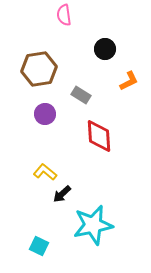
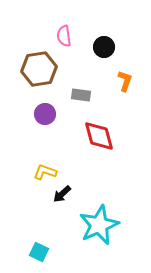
pink semicircle: moved 21 px down
black circle: moved 1 px left, 2 px up
orange L-shape: moved 4 px left; rotated 45 degrees counterclockwise
gray rectangle: rotated 24 degrees counterclockwise
red diamond: rotated 12 degrees counterclockwise
yellow L-shape: rotated 20 degrees counterclockwise
cyan star: moved 6 px right; rotated 12 degrees counterclockwise
cyan square: moved 6 px down
